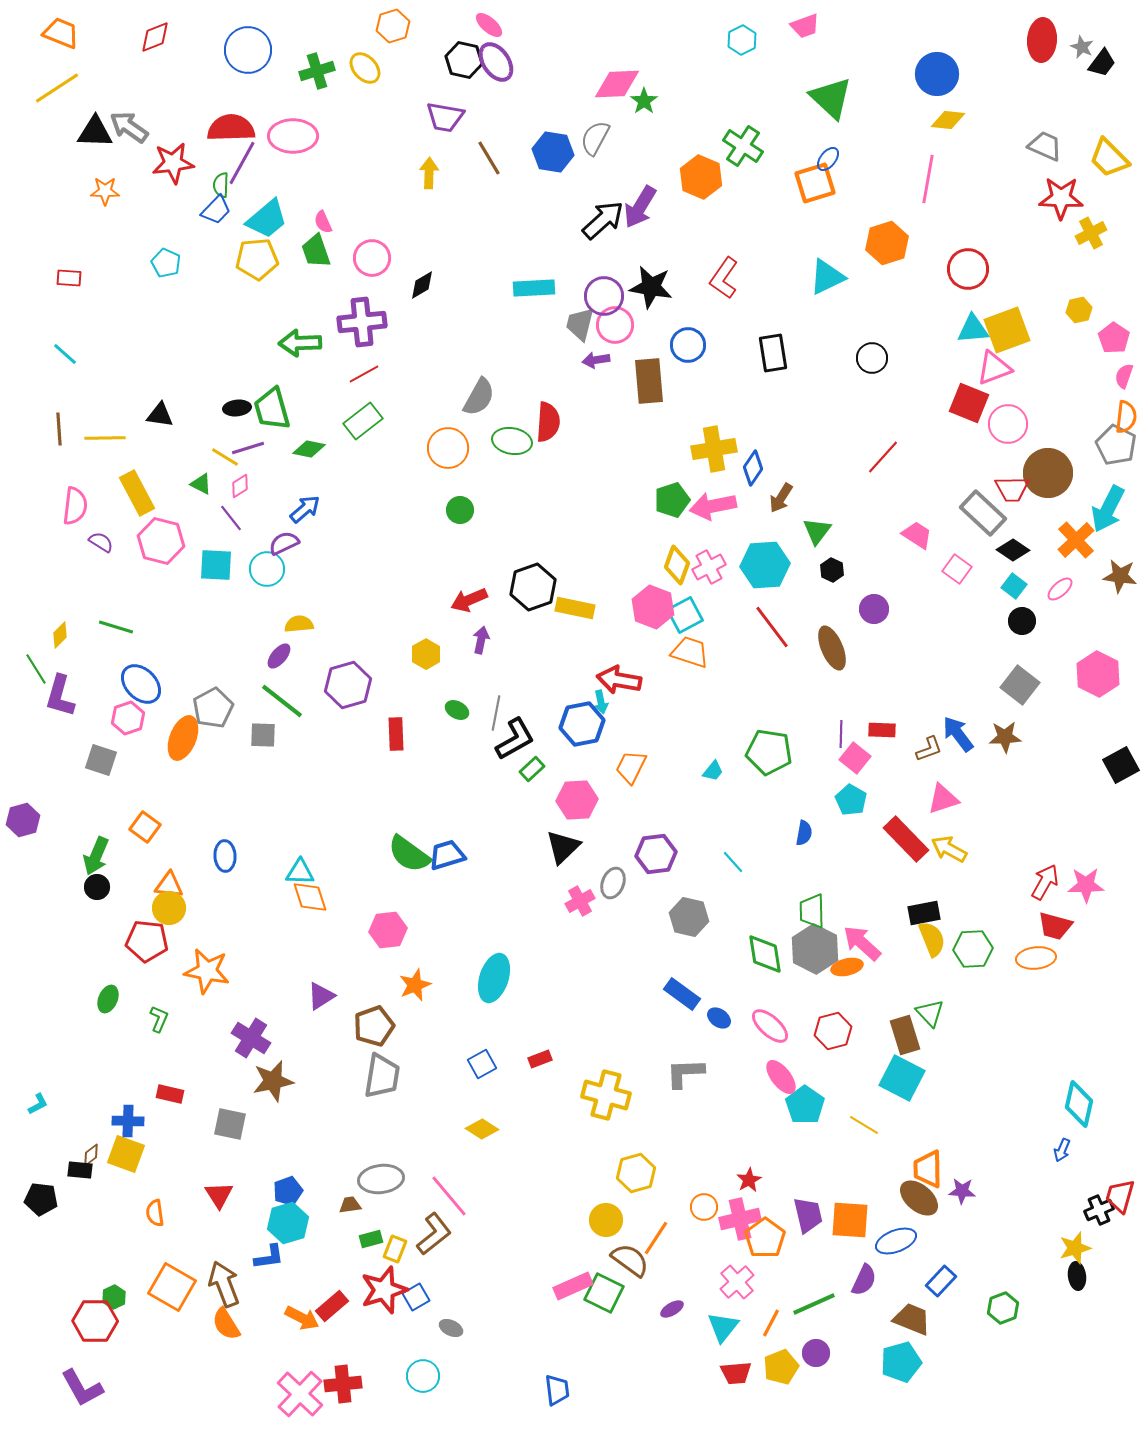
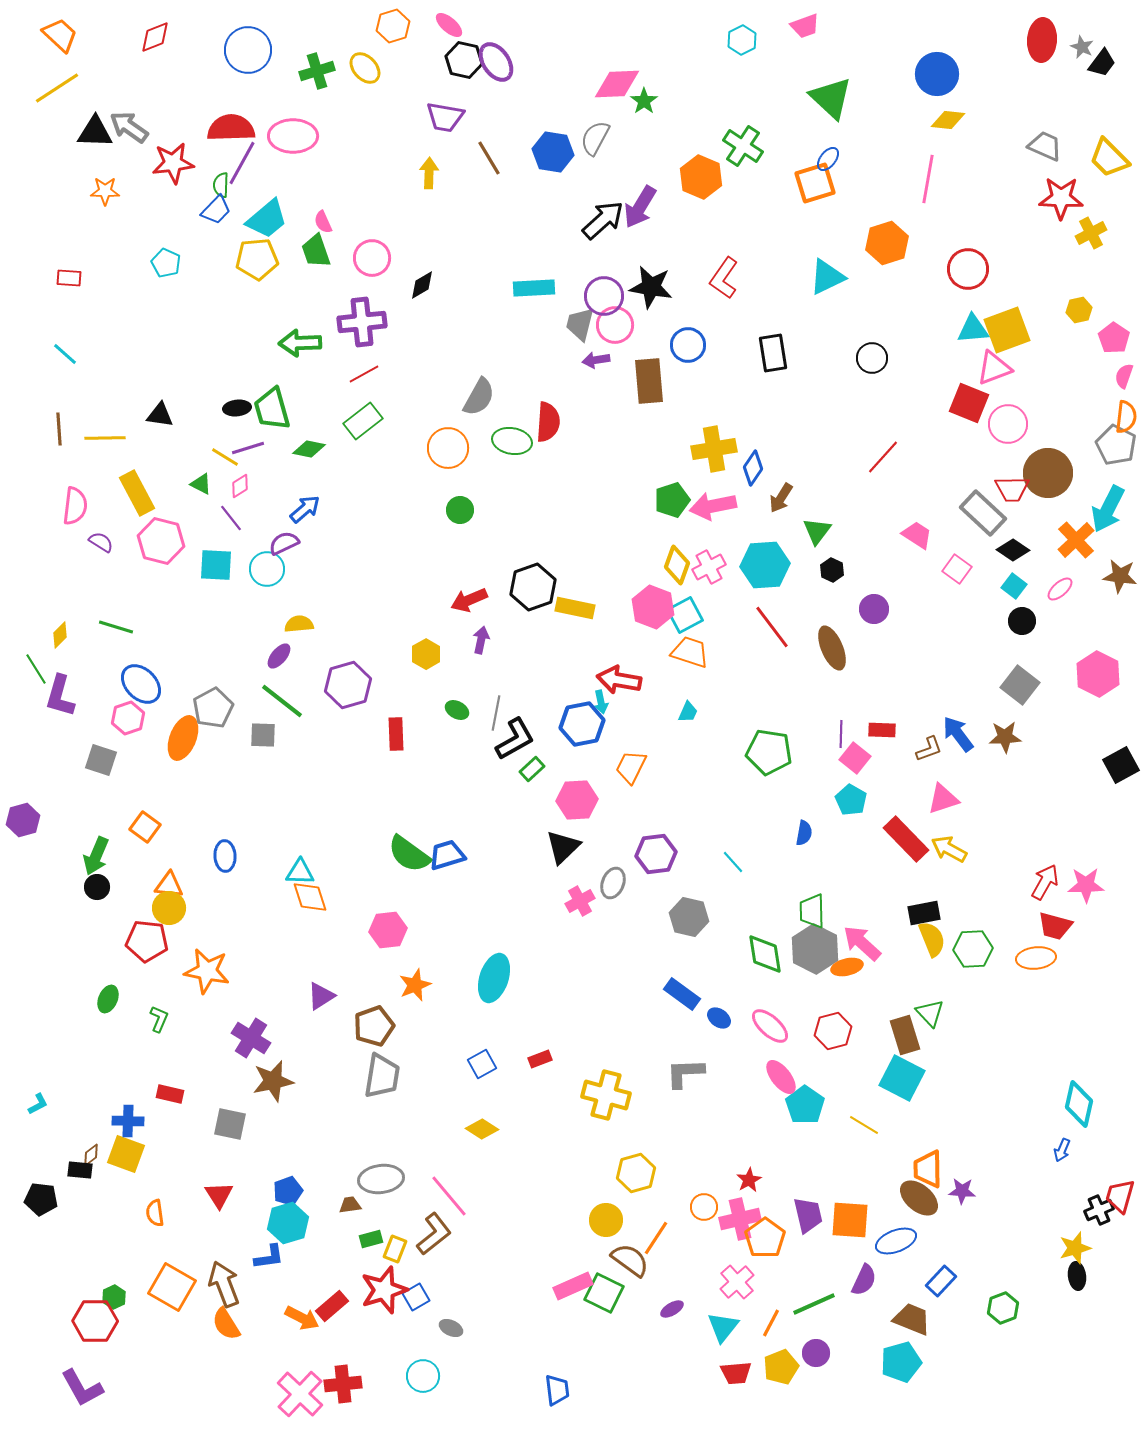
pink ellipse at (489, 25): moved 40 px left
orange trapezoid at (61, 33): moved 1 px left, 2 px down; rotated 21 degrees clockwise
cyan trapezoid at (713, 771): moved 25 px left, 59 px up; rotated 15 degrees counterclockwise
